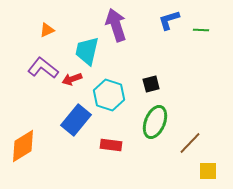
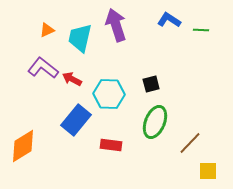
blue L-shape: rotated 50 degrees clockwise
cyan trapezoid: moved 7 px left, 13 px up
red arrow: rotated 48 degrees clockwise
cyan hexagon: moved 1 px up; rotated 16 degrees counterclockwise
